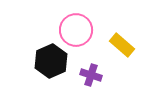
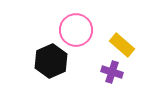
purple cross: moved 21 px right, 3 px up
